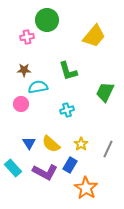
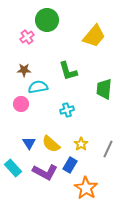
pink cross: rotated 24 degrees counterclockwise
green trapezoid: moved 1 px left, 3 px up; rotated 20 degrees counterclockwise
